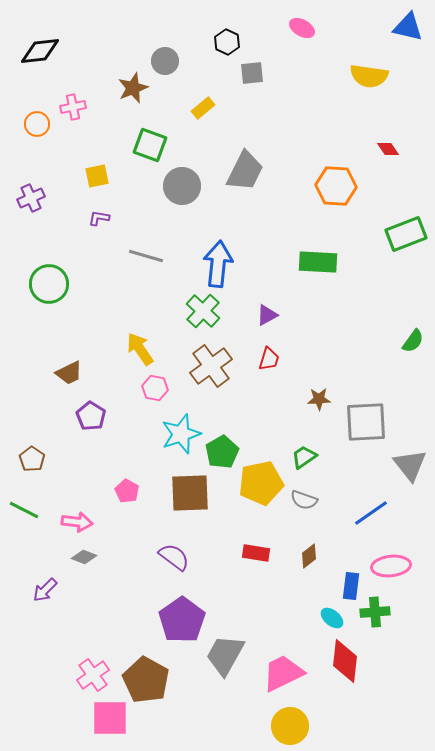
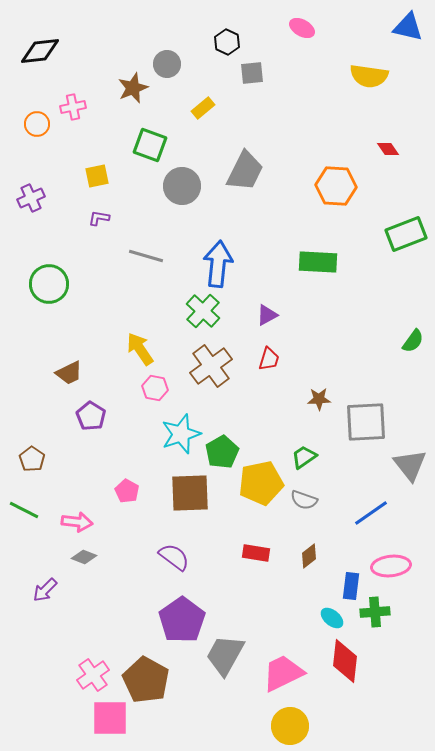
gray circle at (165, 61): moved 2 px right, 3 px down
